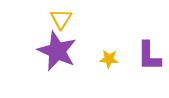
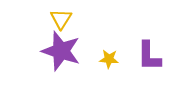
purple star: moved 4 px right; rotated 6 degrees counterclockwise
